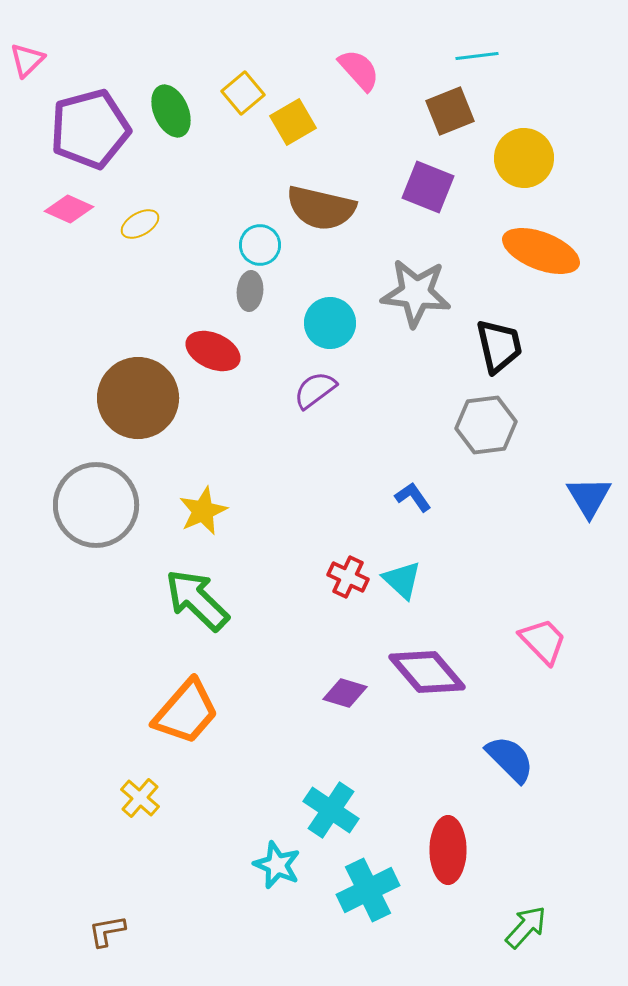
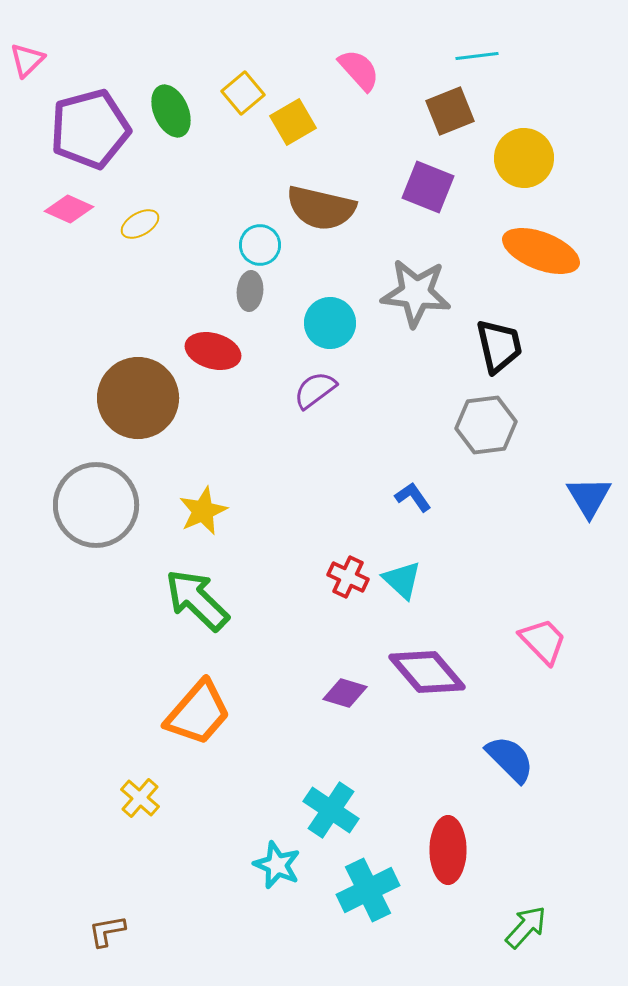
red ellipse at (213, 351): rotated 8 degrees counterclockwise
orange trapezoid at (186, 712): moved 12 px right, 1 px down
